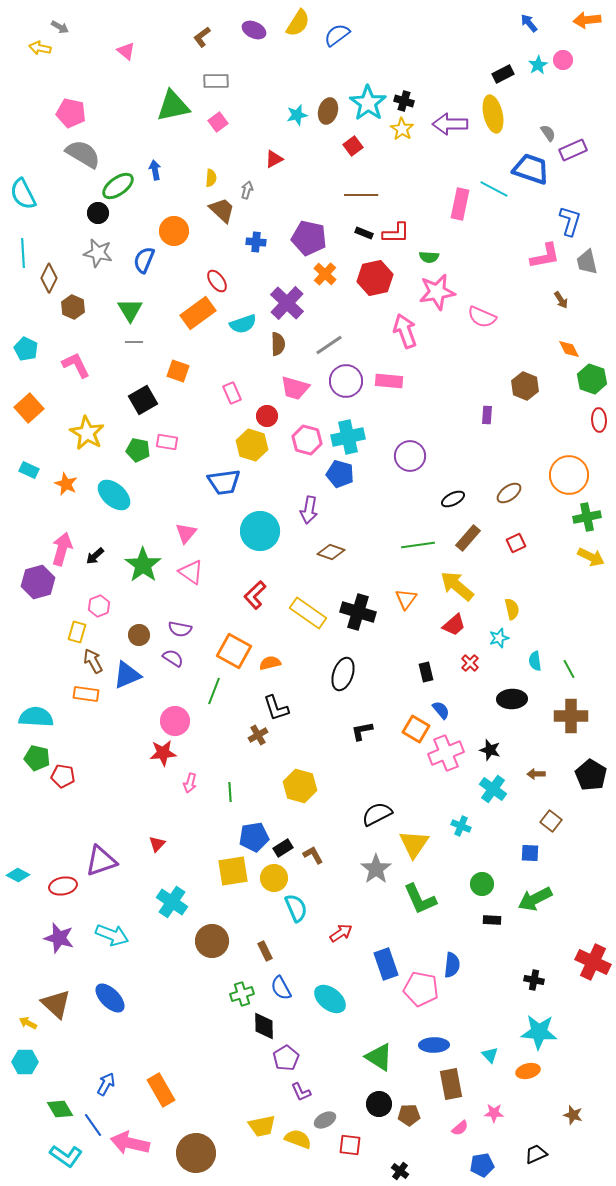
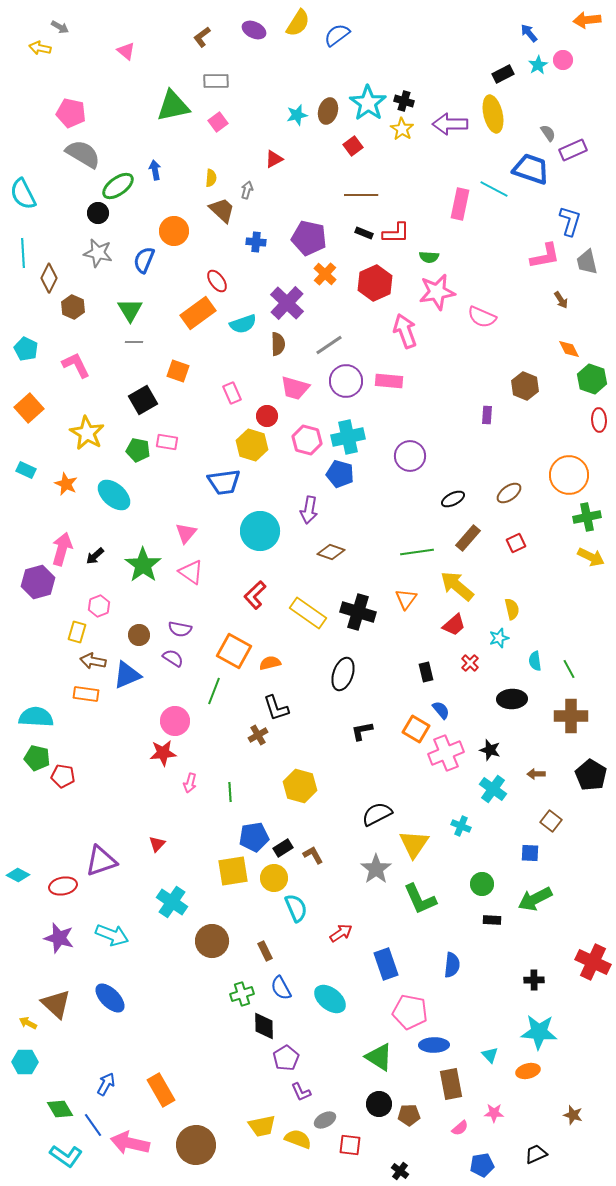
blue arrow at (529, 23): moved 10 px down
red hexagon at (375, 278): moved 5 px down; rotated 12 degrees counterclockwise
cyan rectangle at (29, 470): moved 3 px left
green line at (418, 545): moved 1 px left, 7 px down
brown arrow at (93, 661): rotated 50 degrees counterclockwise
black cross at (534, 980): rotated 12 degrees counterclockwise
pink pentagon at (421, 989): moved 11 px left, 23 px down
brown circle at (196, 1153): moved 8 px up
